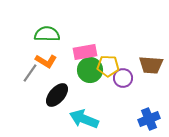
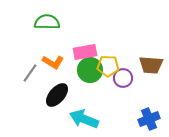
green semicircle: moved 12 px up
orange L-shape: moved 7 px right, 1 px down
